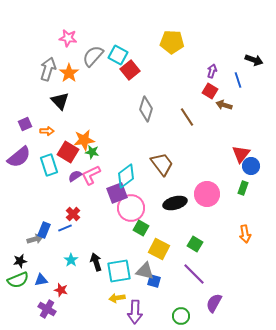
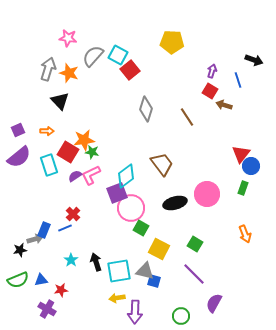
orange star at (69, 73): rotated 18 degrees counterclockwise
purple square at (25, 124): moved 7 px left, 6 px down
orange arrow at (245, 234): rotated 12 degrees counterclockwise
black star at (20, 261): moved 11 px up
red star at (61, 290): rotated 24 degrees counterclockwise
